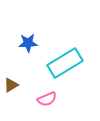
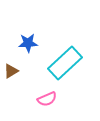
cyan rectangle: rotated 12 degrees counterclockwise
brown triangle: moved 14 px up
